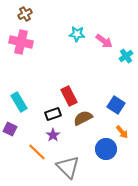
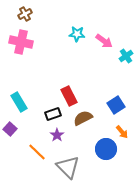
blue square: rotated 24 degrees clockwise
purple square: rotated 16 degrees clockwise
purple star: moved 4 px right
